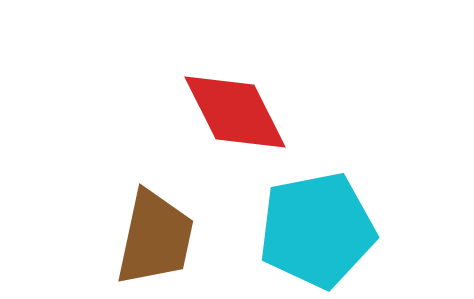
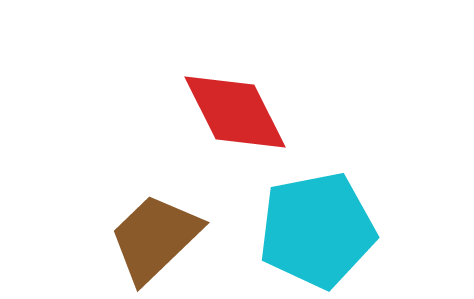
brown trapezoid: rotated 146 degrees counterclockwise
